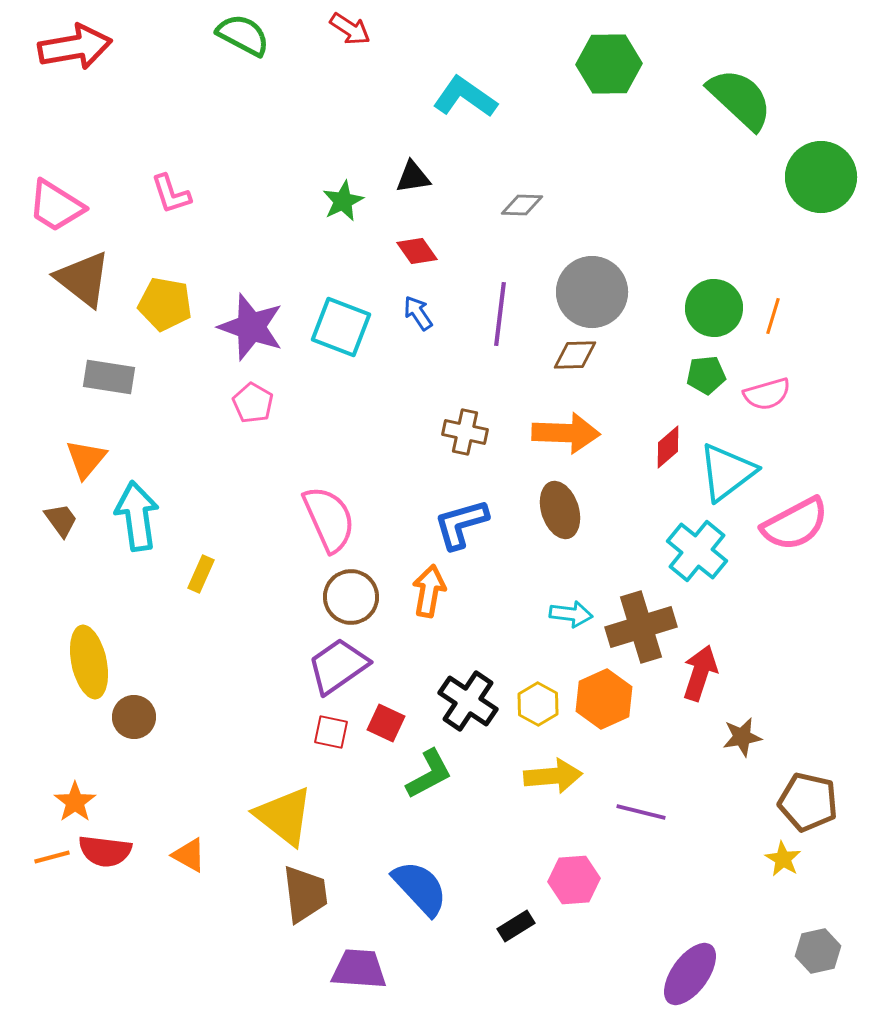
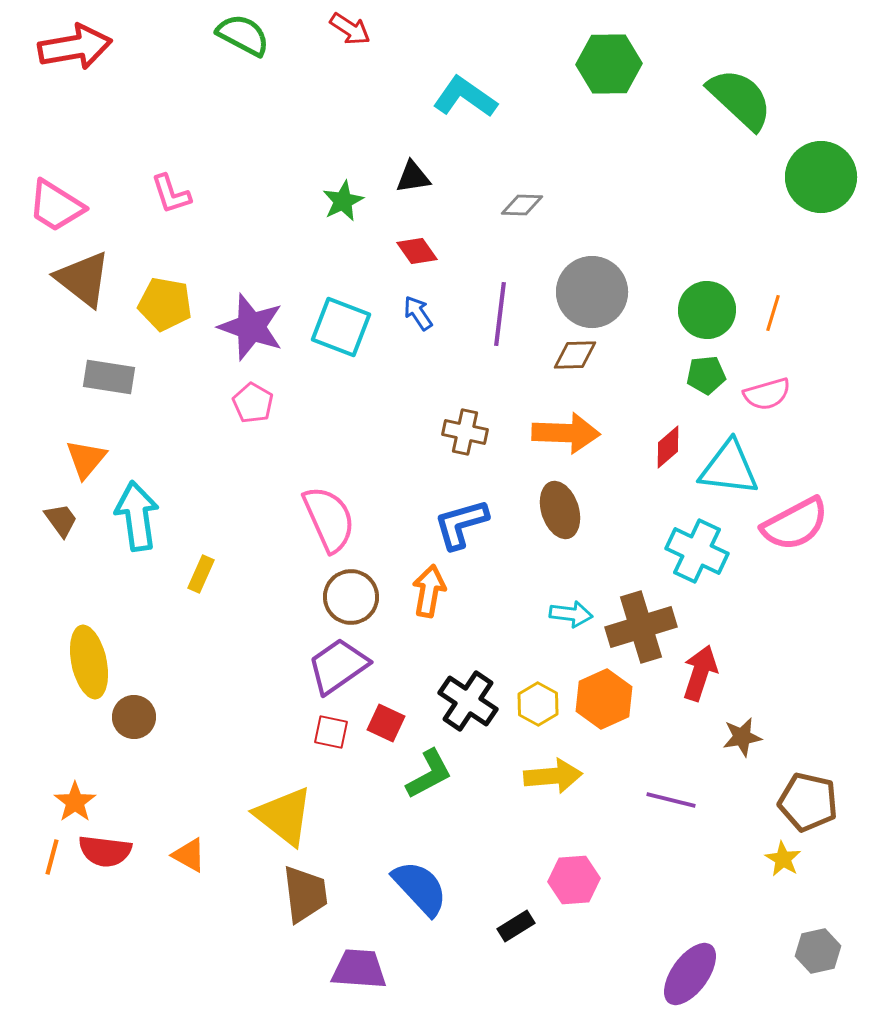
green circle at (714, 308): moved 7 px left, 2 px down
orange line at (773, 316): moved 3 px up
cyan triangle at (727, 472): moved 2 px right, 4 px up; rotated 44 degrees clockwise
cyan cross at (697, 551): rotated 14 degrees counterclockwise
purple line at (641, 812): moved 30 px right, 12 px up
orange line at (52, 857): rotated 60 degrees counterclockwise
